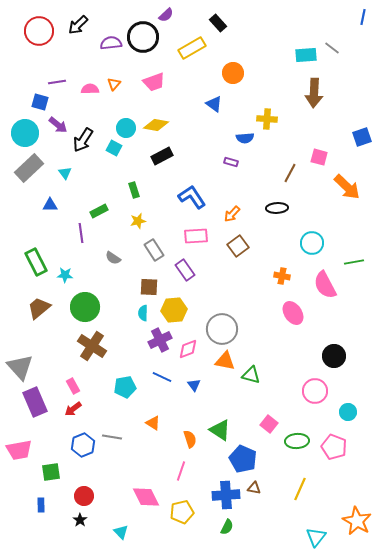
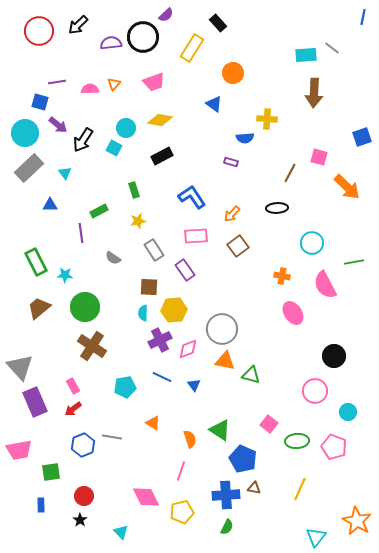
yellow rectangle at (192, 48): rotated 28 degrees counterclockwise
yellow diamond at (156, 125): moved 4 px right, 5 px up
